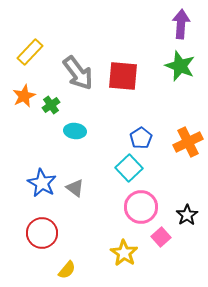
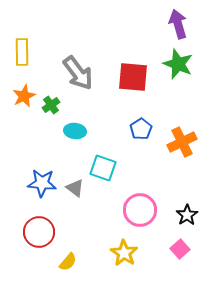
purple arrow: moved 3 px left; rotated 20 degrees counterclockwise
yellow rectangle: moved 8 px left; rotated 44 degrees counterclockwise
green star: moved 2 px left, 2 px up
red square: moved 10 px right, 1 px down
blue pentagon: moved 9 px up
orange cross: moved 6 px left
cyan square: moved 26 px left; rotated 28 degrees counterclockwise
blue star: rotated 24 degrees counterclockwise
pink circle: moved 1 px left, 3 px down
red circle: moved 3 px left, 1 px up
pink square: moved 19 px right, 12 px down
yellow semicircle: moved 1 px right, 8 px up
